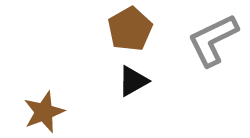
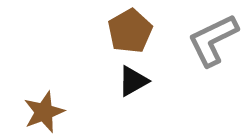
brown pentagon: moved 2 px down
